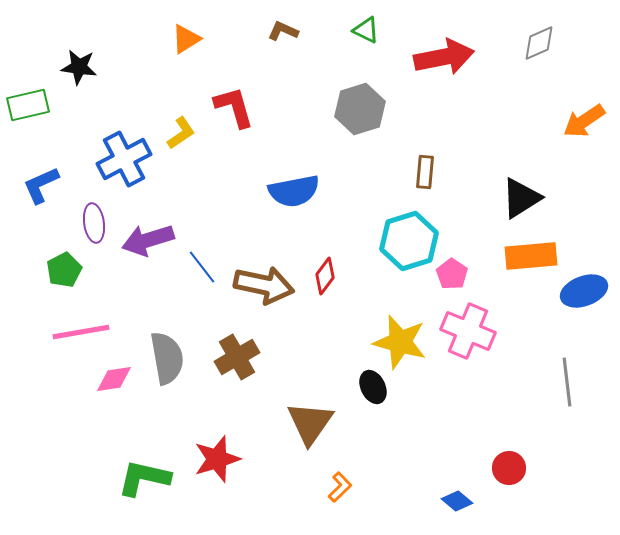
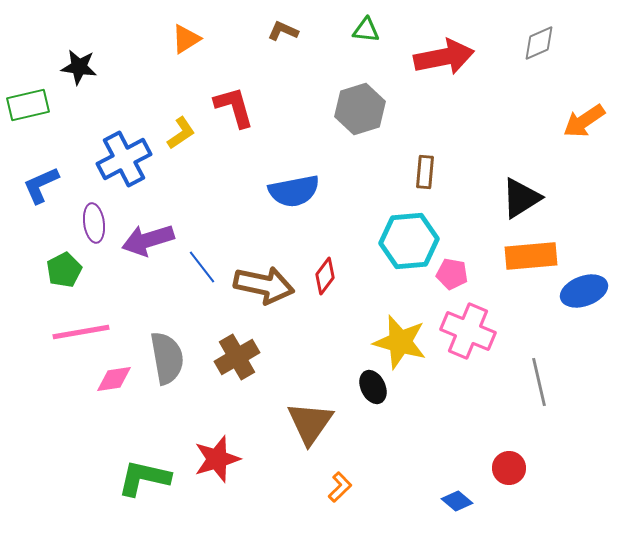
green triangle: rotated 20 degrees counterclockwise
cyan hexagon: rotated 12 degrees clockwise
pink pentagon: rotated 24 degrees counterclockwise
gray line: moved 28 px left; rotated 6 degrees counterclockwise
